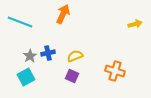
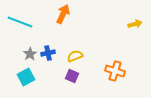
gray star: moved 2 px up
